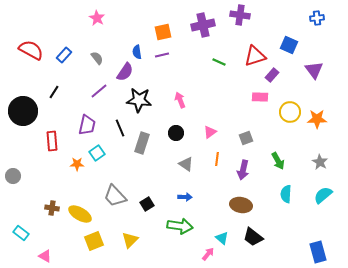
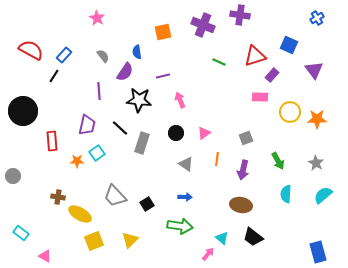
blue cross at (317, 18): rotated 24 degrees counterclockwise
purple cross at (203, 25): rotated 35 degrees clockwise
purple line at (162, 55): moved 1 px right, 21 px down
gray semicircle at (97, 58): moved 6 px right, 2 px up
purple line at (99, 91): rotated 54 degrees counterclockwise
black line at (54, 92): moved 16 px up
black line at (120, 128): rotated 24 degrees counterclockwise
pink triangle at (210, 132): moved 6 px left, 1 px down
gray star at (320, 162): moved 4 px left, 1 px down
orange star at (77, 164): moved 3 px up
brown cross at (52, 208): moved 6 px right, 11 px up
